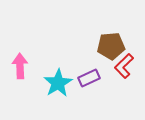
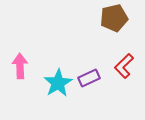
brown pentagon: moved 3 px right, 28 px up; rotated 8 degrees counterclockwise
